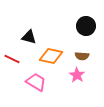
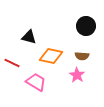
red line: moved 4 px down
